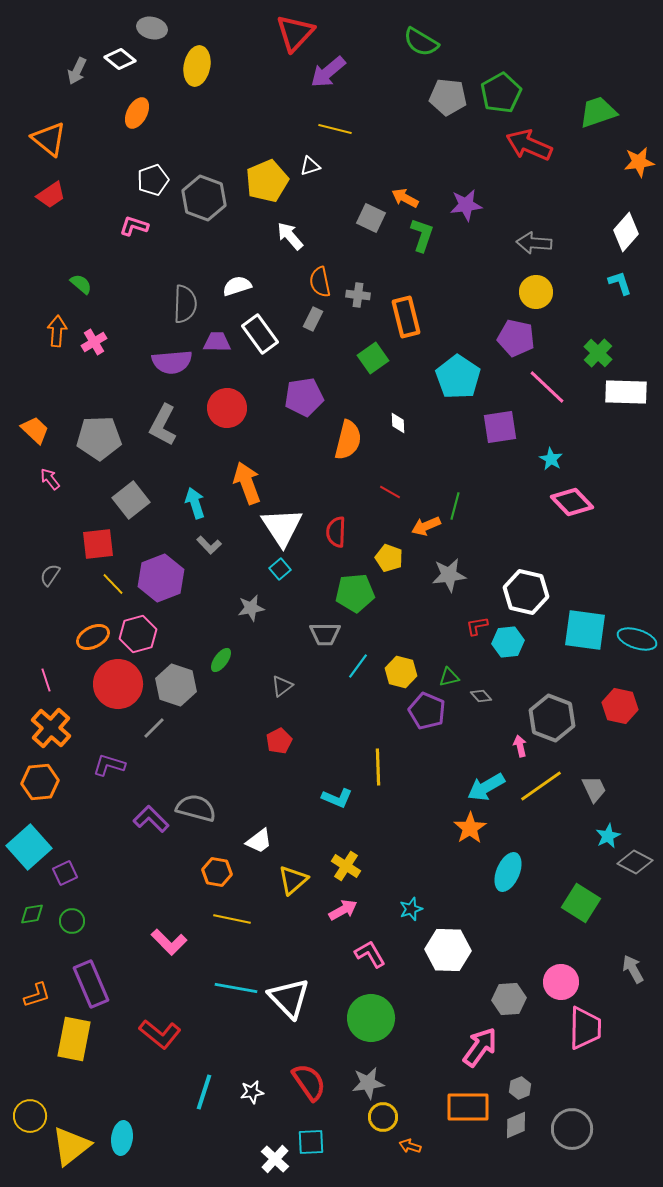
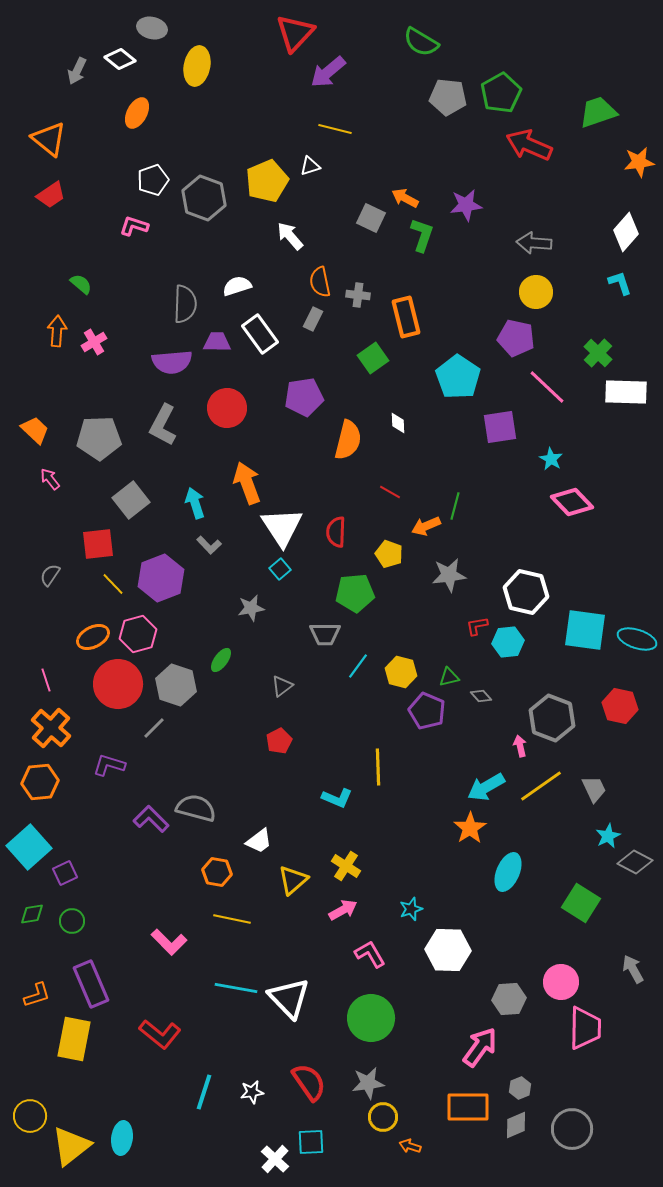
yellow pentagon at (389, 558): moved 4 px up
